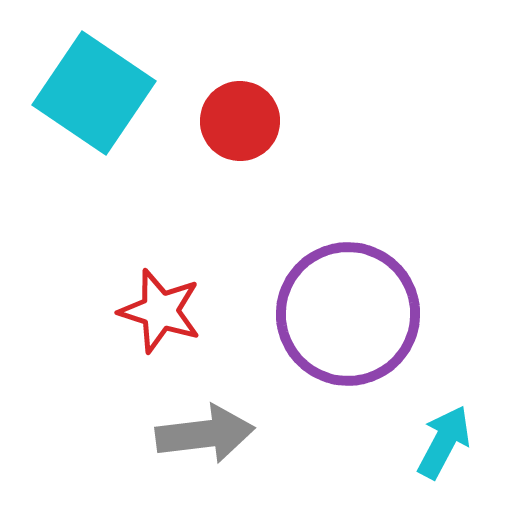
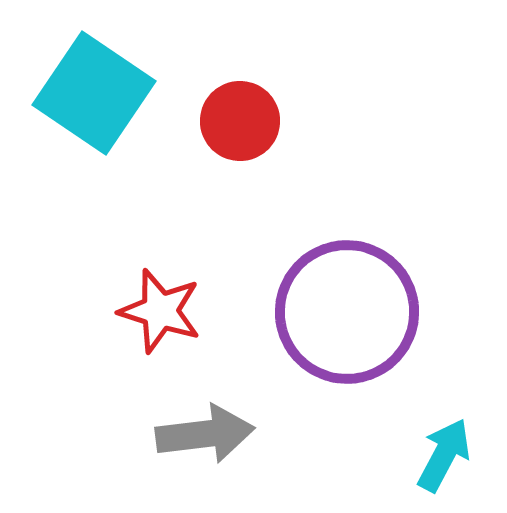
purple circle: moved 1 px left, 2 px up
cyan arrow: moved 13 px down
